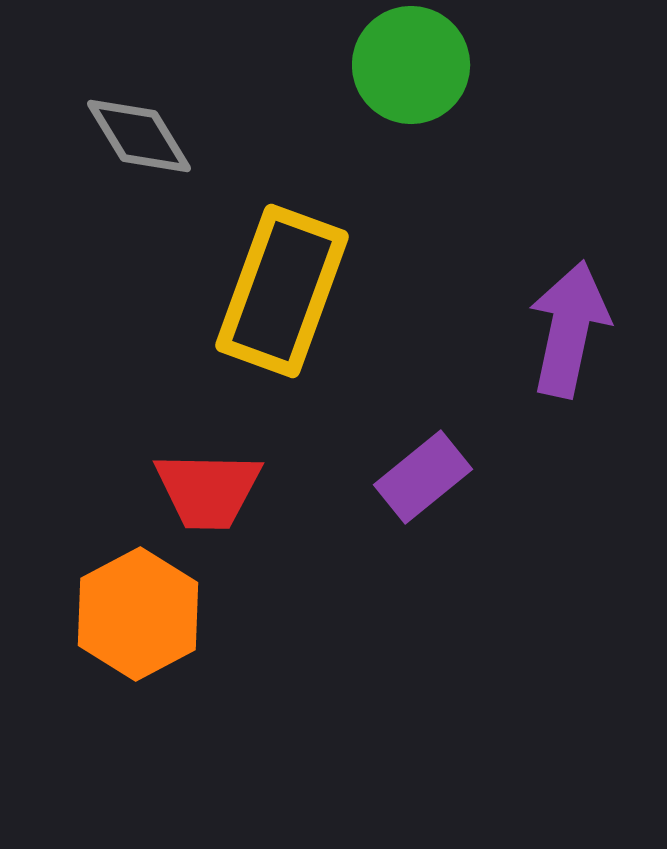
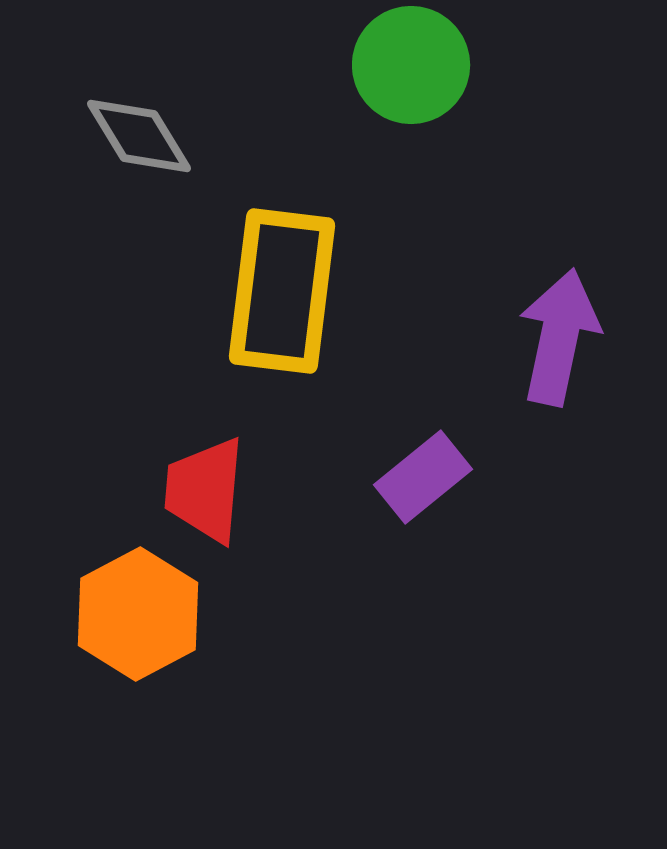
yellow rectangle: rotated 13 degrees counterclockwise
purple arrow: moved 10 px left, 8 px down
red trapezoid: moved 3 px left; rotated 94 degrees clockwise
